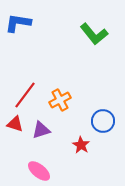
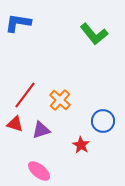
orange cross: rotated 20 degrees counterclockwise
